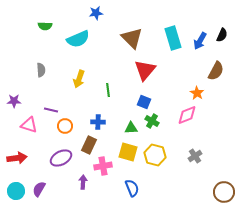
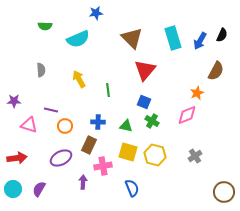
yellow arrow: rotated 132 degrees clockwise
orange star: rotated 16 degrees clockwise
green triangle: moved 5 px left, 2 px up; rotated 16 degrees clockwise
cyan circle: moved 3 px left, 2 px up
